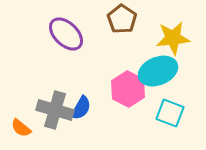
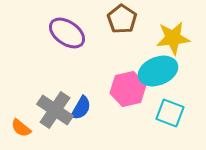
purple ellipse: moved 1 px right, 1 px up; rotated 9 degrees counterclockwise
pink hexagon: rotated 20 degrees clockwise
gray cross: rotated 18 degrees clockwise
